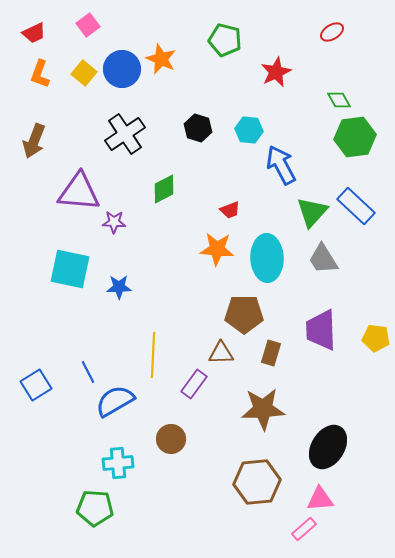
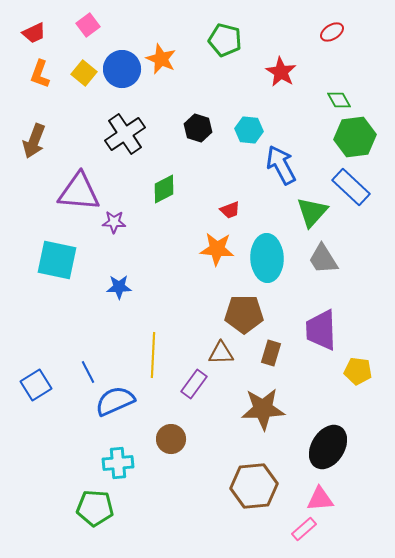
red star at (276, 72): moved 5 px right; rotated 16 degrees counterclockwise
blue rectangle at (356, 206): moved 5 px left, 19 px up
cyan square at (70, 269): moved 13 px left, 9 px up
yellow pentagon at (376, 338): moved 18 px left, 33 px down
blue semicircle at (115, 401): rotated 6 degrees clockwise
brown hexagon at (257, 482): moved 3 px left, 4 px down
